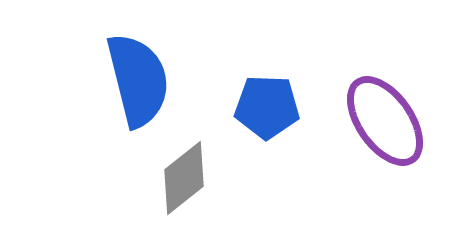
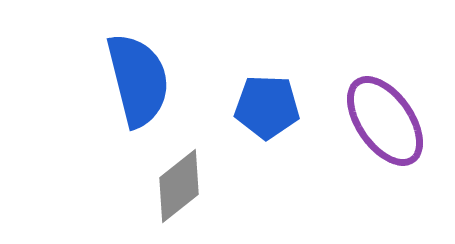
gray diamond: moved 5 px left, 8 px down
